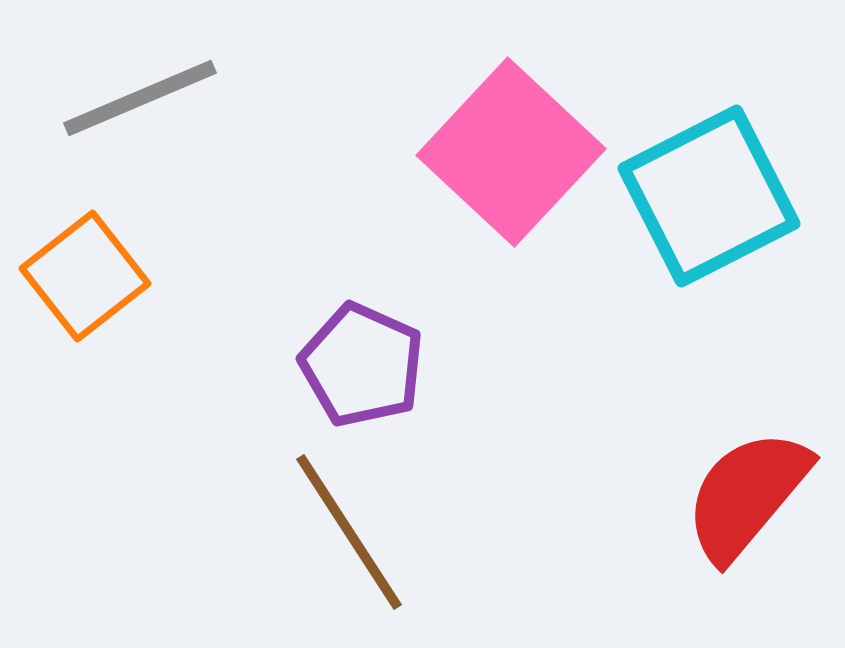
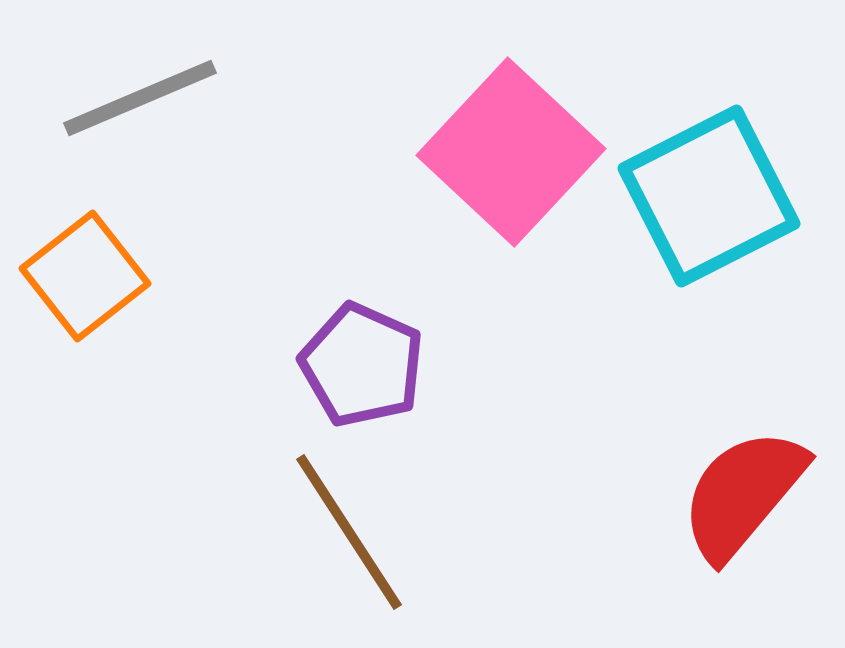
red semicircle: moved 4 px left, 1 px up
